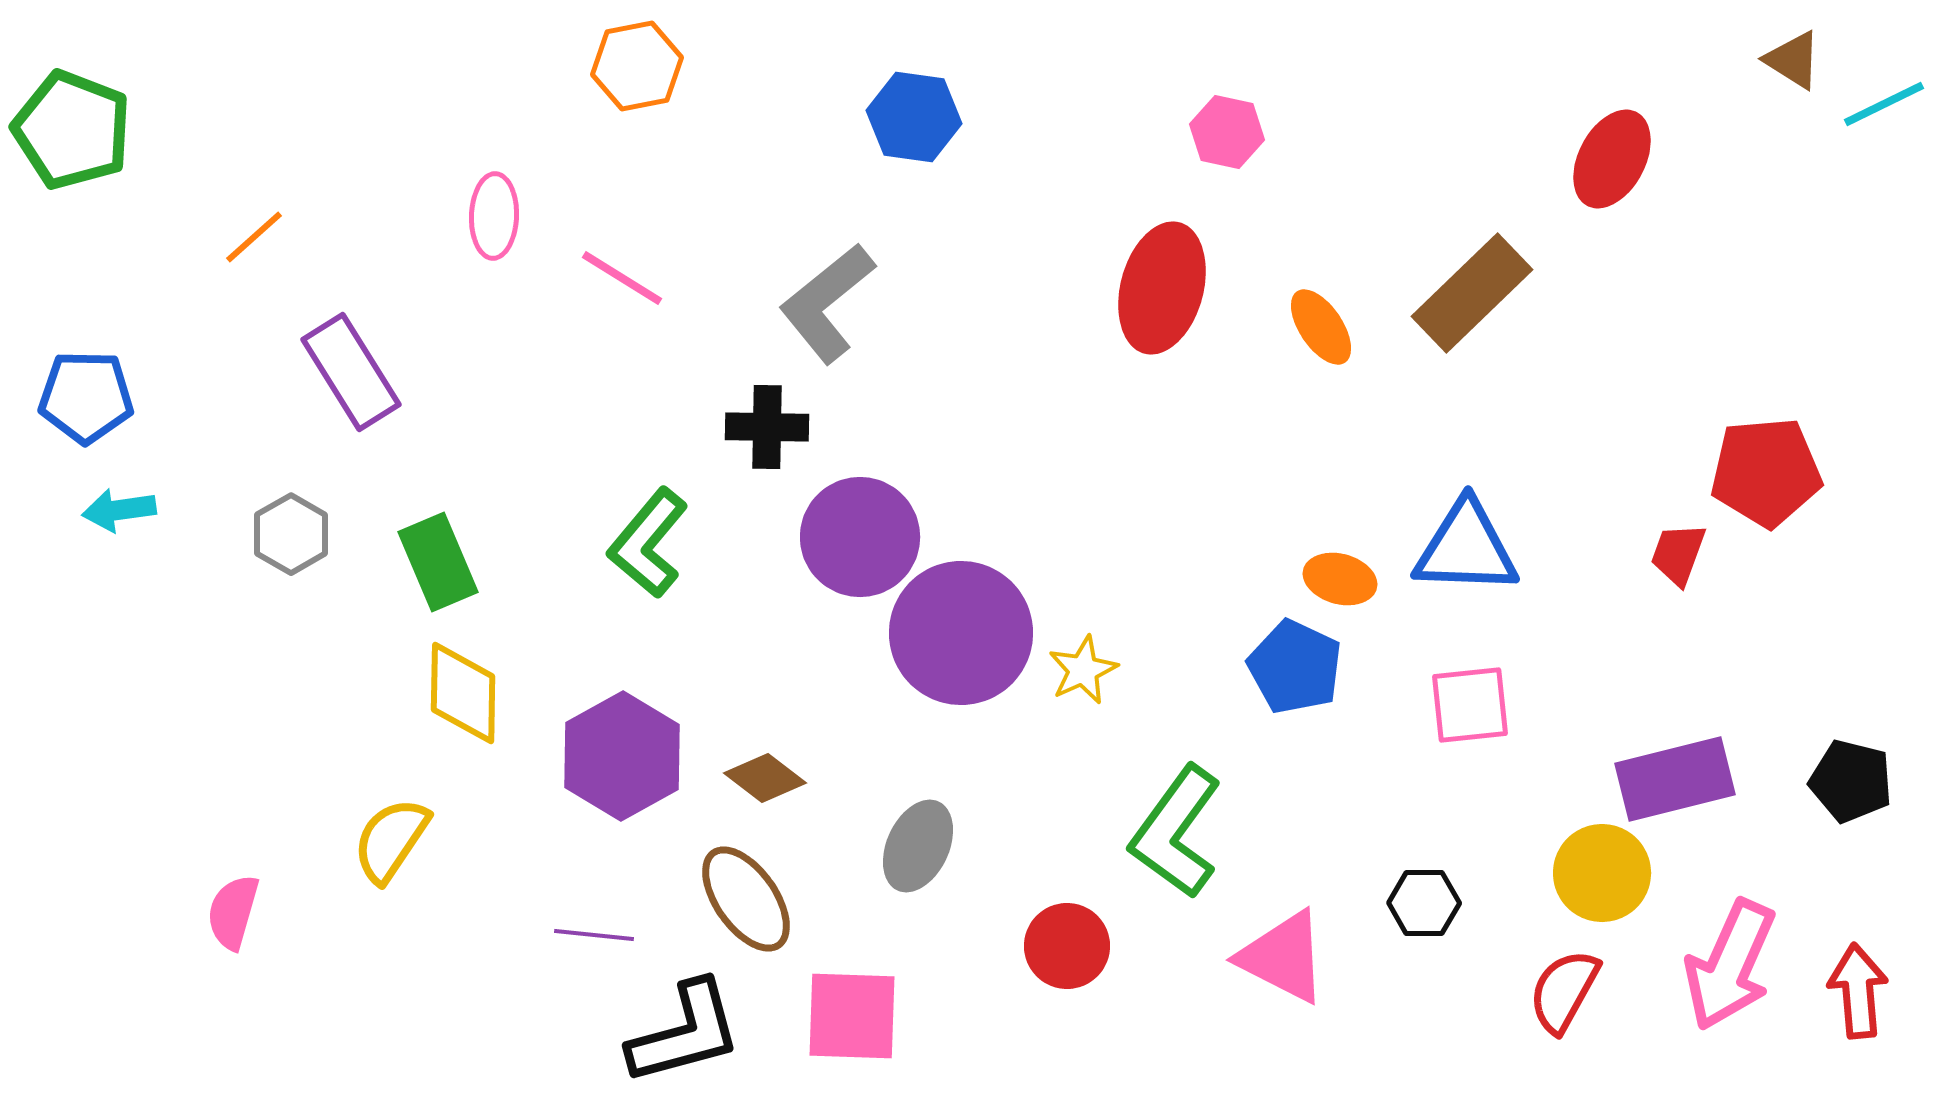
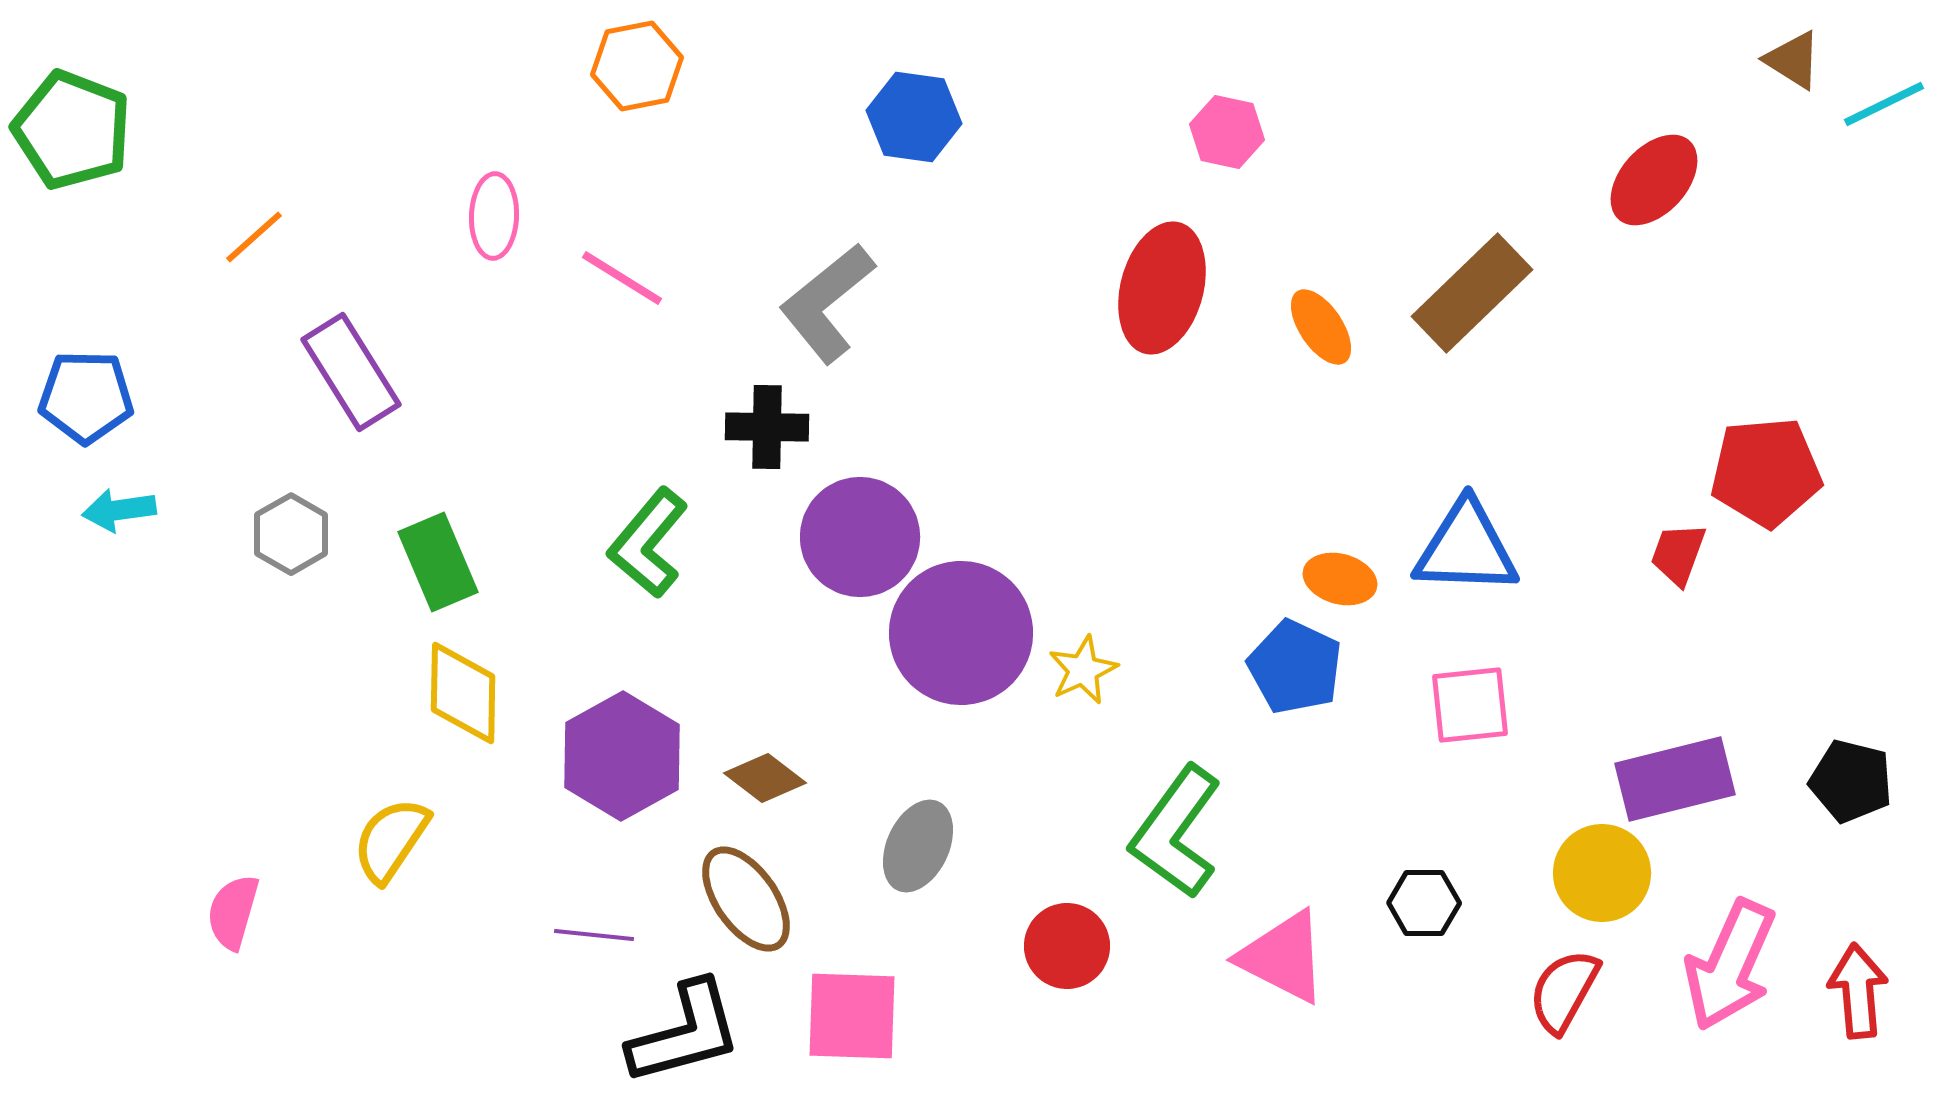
red ellipse at (1612, 159): moved 42 px right, 21 px down; rotated 14 degrees clockwise
